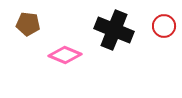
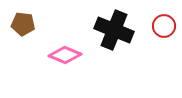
brown pentagon: moved 5 px left
